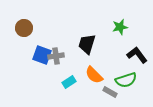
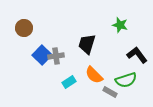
green star: moved 2 px up; rotated 28 degrees clockwise
blue square: rotated 24 degrees clockwise
